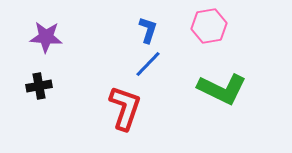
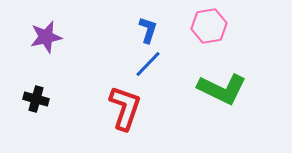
purple star: rotated 16 degrees counterclockwise
black cross: moved 3 px left, 13 px down; rotated 25 degrees clockwise
